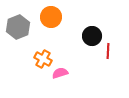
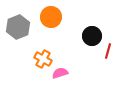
red line: rotated 14 degrees clockwise
